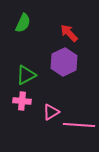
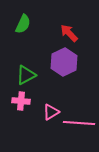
green semicircle: moved 1 px down
pink cross: moved 1 px left
pink line: moved 2 px up
